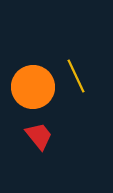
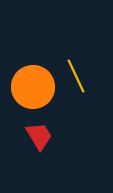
red trapezoid: rotated 8 degrees clockwise
